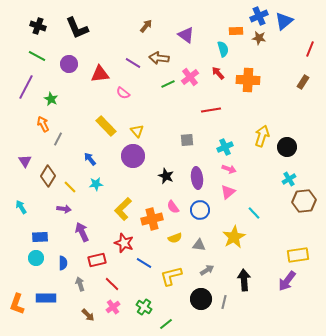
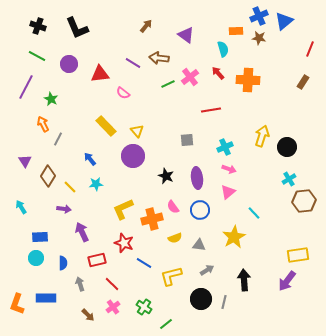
yellow L-shape at (123, 209): rotated 20 degrees clockwise
